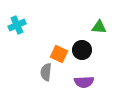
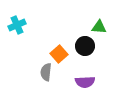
black circle: moved 3 px right, 4 px up
orange square: rotated 24 degrees clockwise
purple semicircle: moved 1 px right
